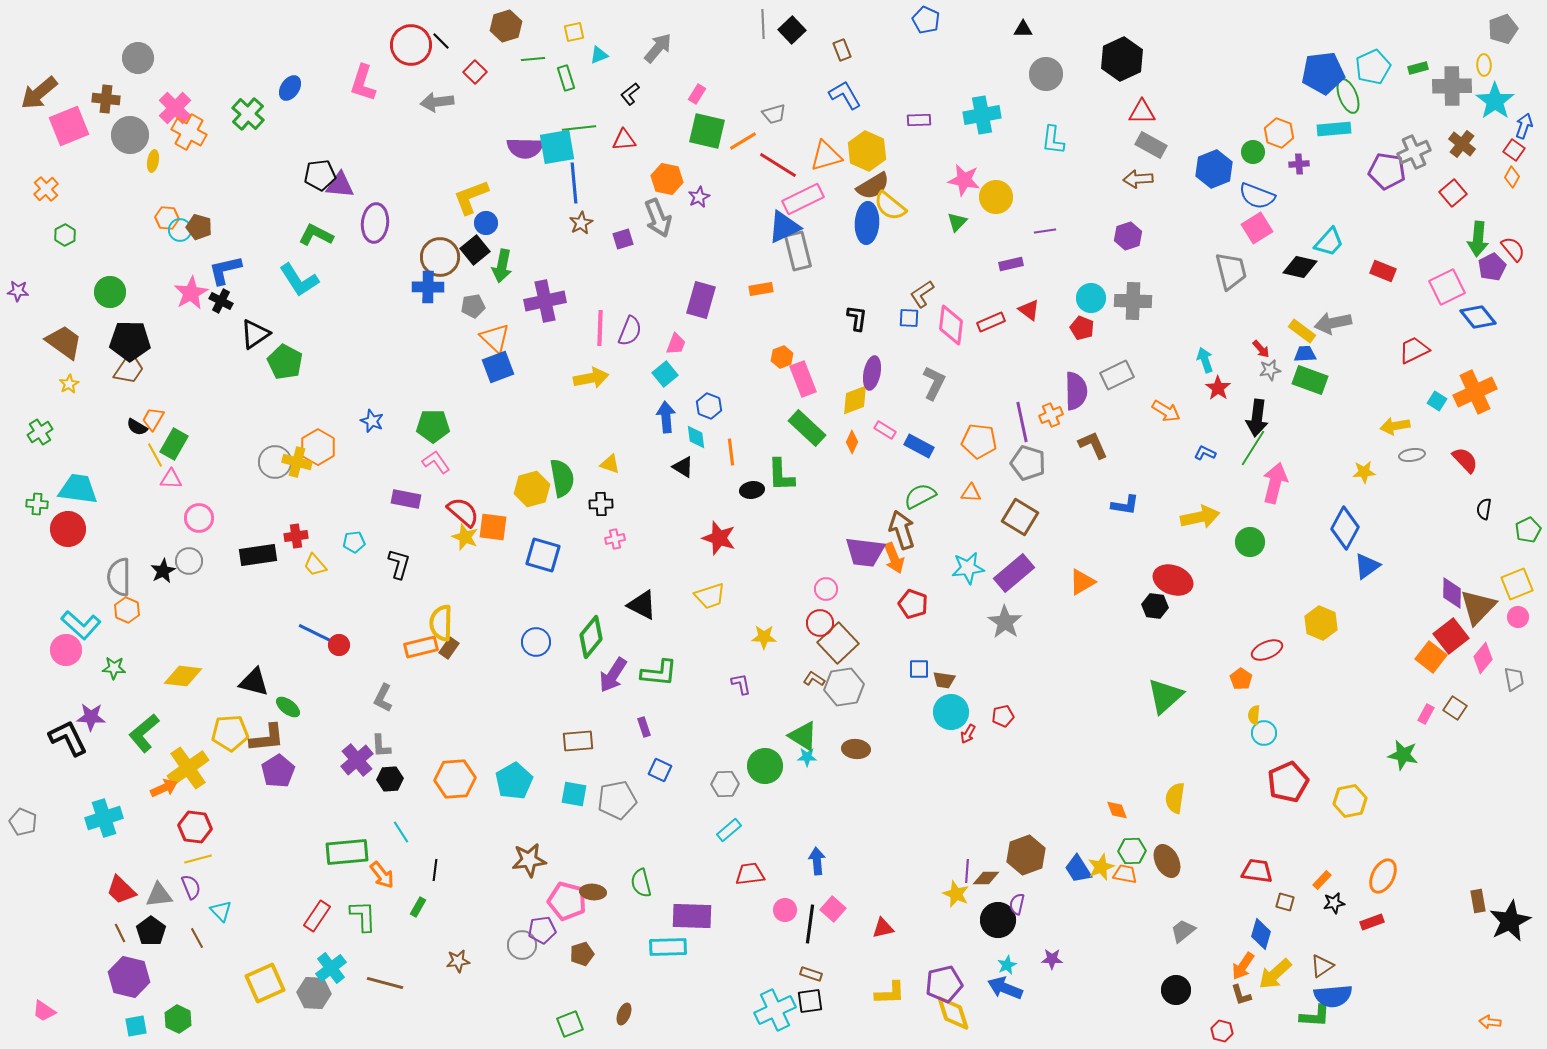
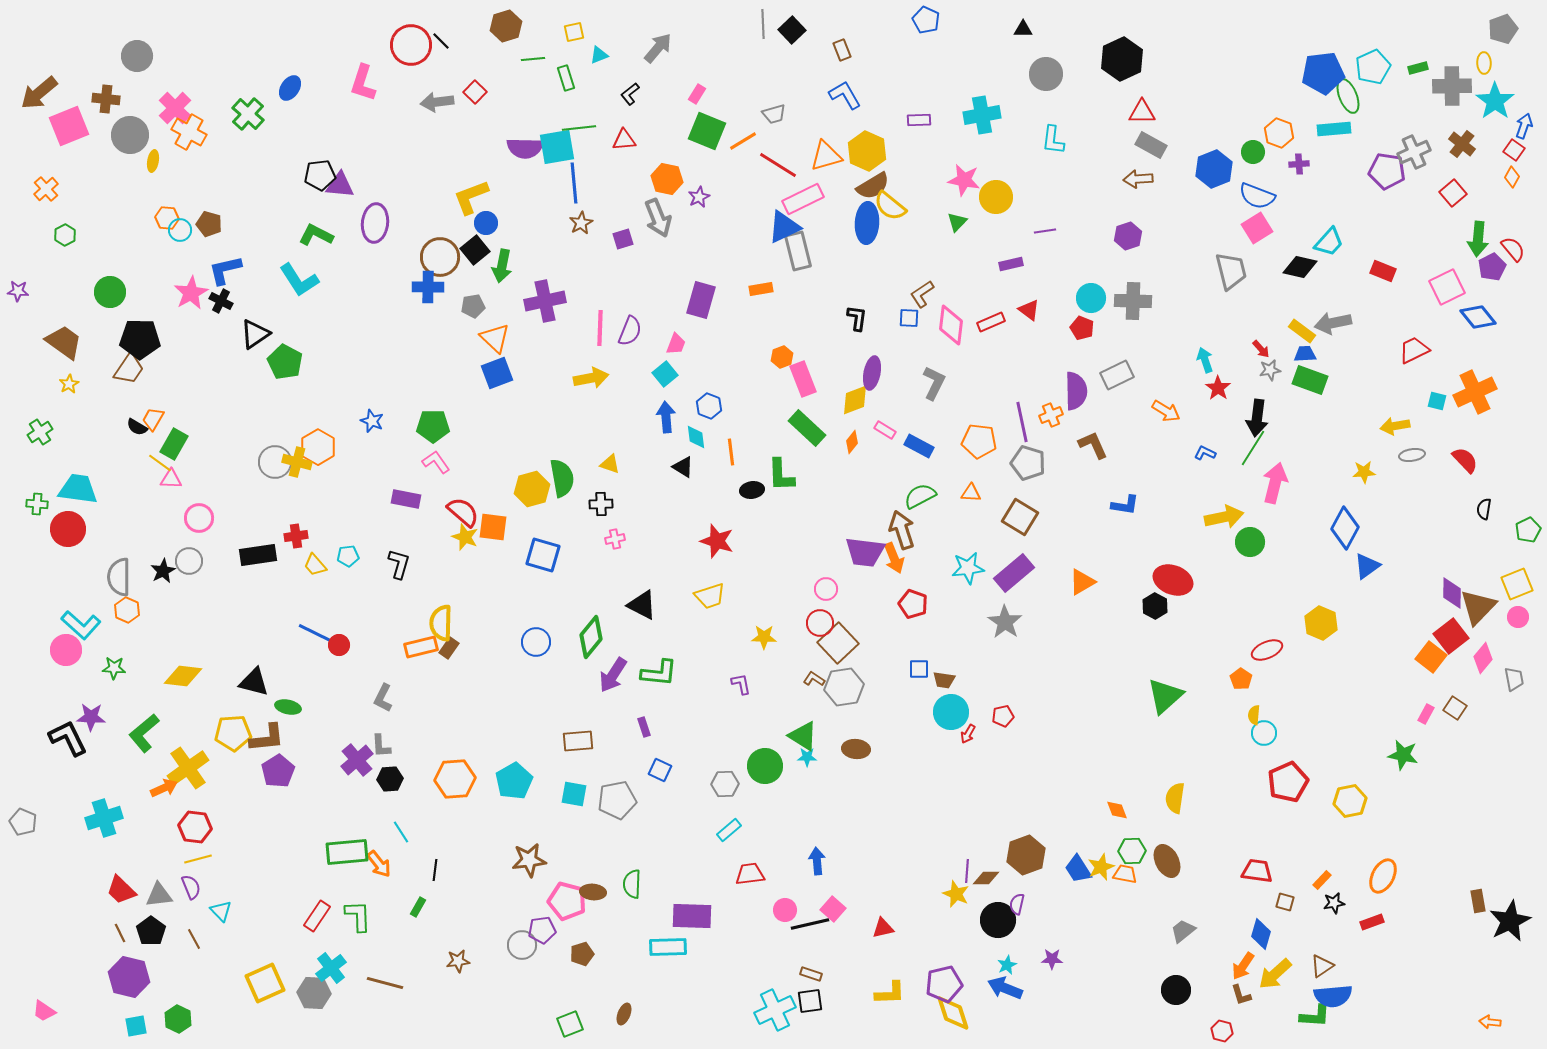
gray circle at (138, 58): moved 1 px left, 2 px up
yellow ellipse at (1484, 65): moved 2 px up
red square at (475, 72): moved 20 px down
green square at (707, 131): rotated 9 degrees clockwise
brown pentagon at (199, 227): moved 10 px right, 3 px up
black pentagon at (130, 341): moved 10 px right, 2 px up
blue square at (498, 367): moved 1 px left, 6 px down
cyan square at (1437, 401): rotated 18 degrees counterclockwise
orange diamond at (852, 442): rotated 15 degrees clockwise
yellow line at (155, 455): moved 5 px right, 8 px down; rotated 25 degrees counterclockwise
yellow arrow at (1200, 517): moved 24 px right
red star at (719, 538): moved 2 px left, 3 px down
cyan pentagon at (354, 542): moved 6 px left, 14 px down
black hexagon at (1155, 606): rotated 20 degrees clockwise
green ellipse at (288, 707): rotated 25 degrees counterclockwise
yellow pentagon at (230, 733): moved 3 px right
orange arrow at (382, 875): moved 3 px left, 11 px up
green semicircle at (641, 883): moved 9 px left, 1 px down; rotated 16 degrees clockwise
green L-shape at (363, 916): moved 5 px left
black line at (810, 924): rotated 69 degrees clockwise
brown line at (197, 938): moved 3 px left, 1 px down
